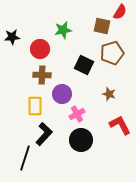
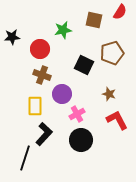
brown square: moved 8 px left, 6 px up
brown cross: rotated 18 degrees clockwise
red L-shape: moved 3 px left, 5 px up
